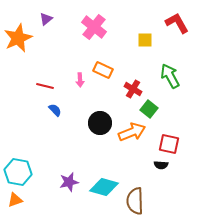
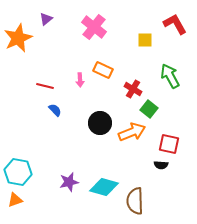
red L-shape: moved 2 px left, 1 px down
